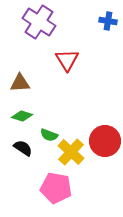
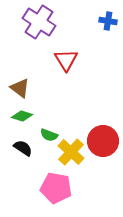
red triangle: moved 1 px left
brown triangle: moved 5 px down; rotated 40 degrees clockwise
red circle: moved 2 px left
